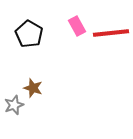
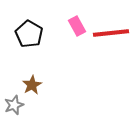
brown star: moved 1 px left, 3 px up; rotated 24 degrees clockwise
